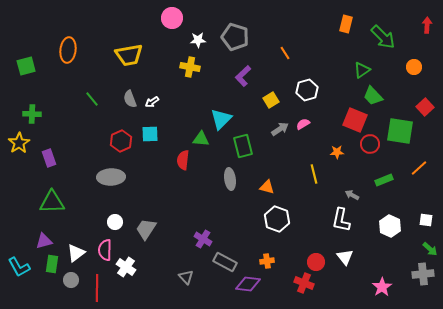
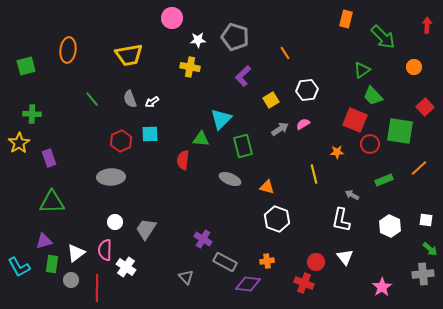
orange rectangle at (346, 24): moved 5 px up
white hexagon at (307, 90): rotated 10 degrees clockwise
gray ellipse at (230, 179): rotated 60 degrees counterclockwise
